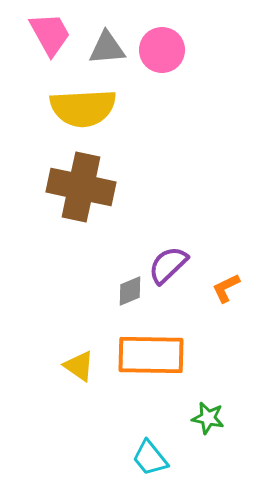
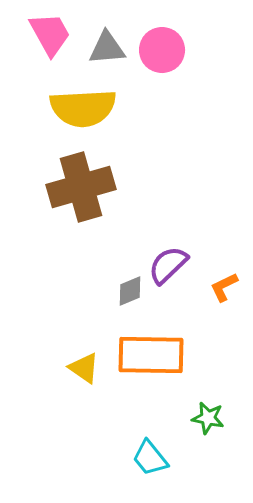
brown cross: rotated 28 degrees counterclockwise
orange L-shape: moved 2 px left, 1 px up
yellow triangle: moved 5 px right, 2 px down
